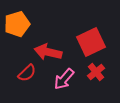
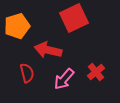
orange pentagon: moved 2 px down
red square: moved 17 px left, 24 px up
red arrow: moved 2 px up
red semicircle: rotated 60 degrees counterclockwise
